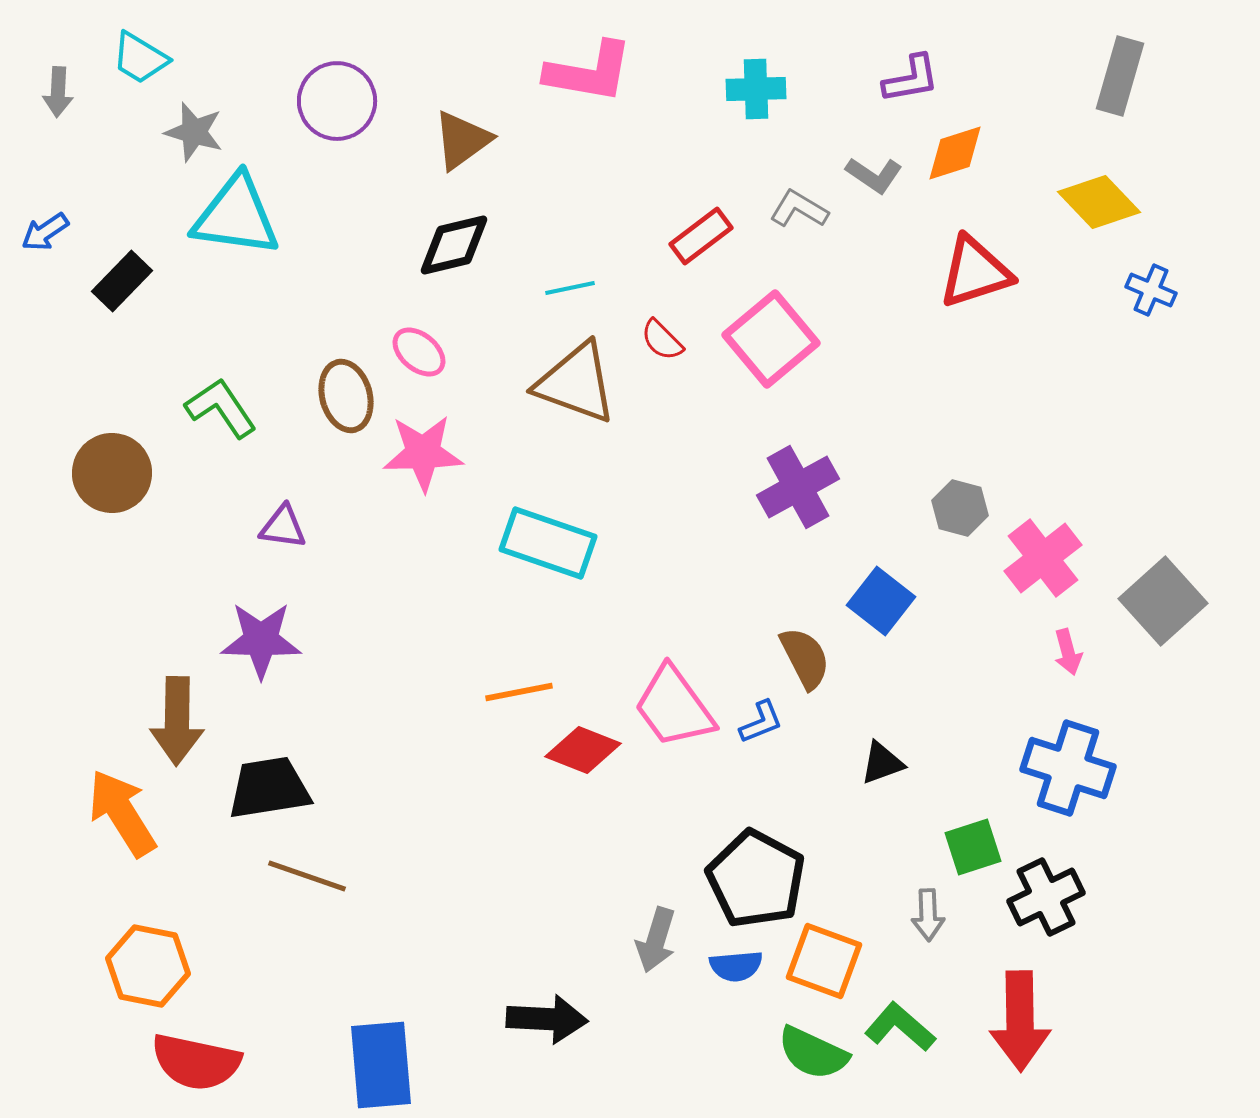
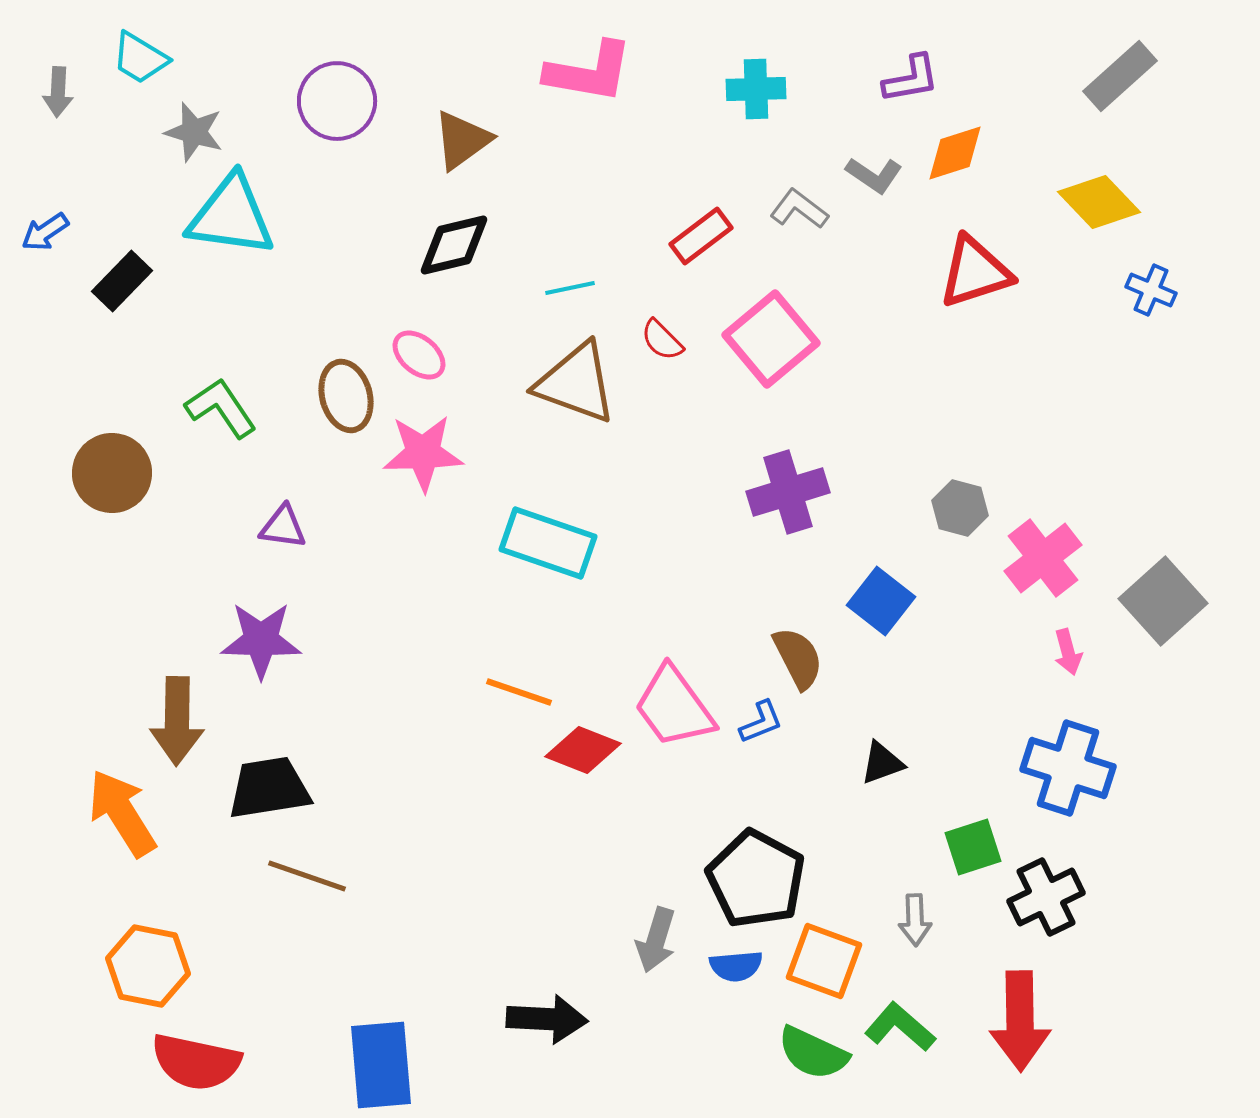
gray rectangle at (1120, 76): rotated 32 degrees clockwise
gray L-shape at (799, 209): rotated 6 degrees clockwise
cyan triangle at (236, 216): moved 5 px left
pink ellipse at (419, 352): moved 3 px down
purple cross at (798, 487): moved 10 px left, 5 px down; rotated 12 degrees clockwise
brown semicircle at (805, 658): moved 7 px left
orange line at (519, 692): rotated 30 degrees clockwise
gray arrow at (928, 915): moved 13 px left, 5 px down
